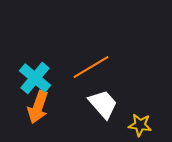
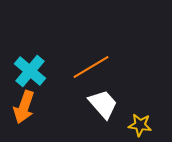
cyan cross: moved 5 px left, 7 px up
orange arrow: moved 14 px left
